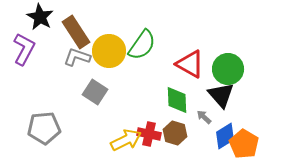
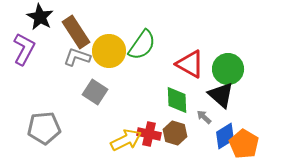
black triangle: rotated 8 degrees counterclockwise
